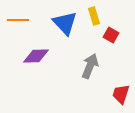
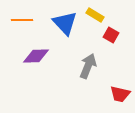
yellow rectangle: moved 1 px right, 1 px up; rotated 42 degrees counterclockwise
orange line: moved 4 px right
gray arrow: moved 2 px left
red trapezoid: moved 1 px left; rotated 95 degrees counterclockwise
